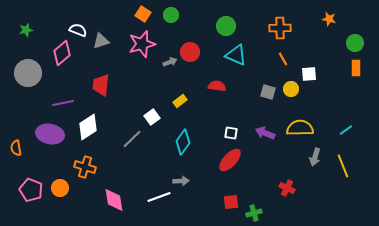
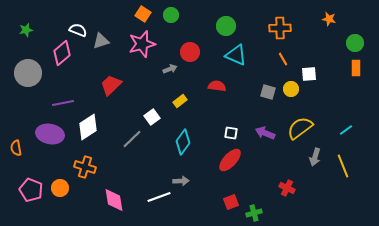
gray arrow at (170, 62): moved 7 px down
red trapezoid at (101, 85): moved 10 px right; rotated 40 degrees clockwise
yellow semicircle at (300, 128): rotated 36 degrees counterclockwise
red square at (231, 202): rotated 14 degrees counterclockwise
